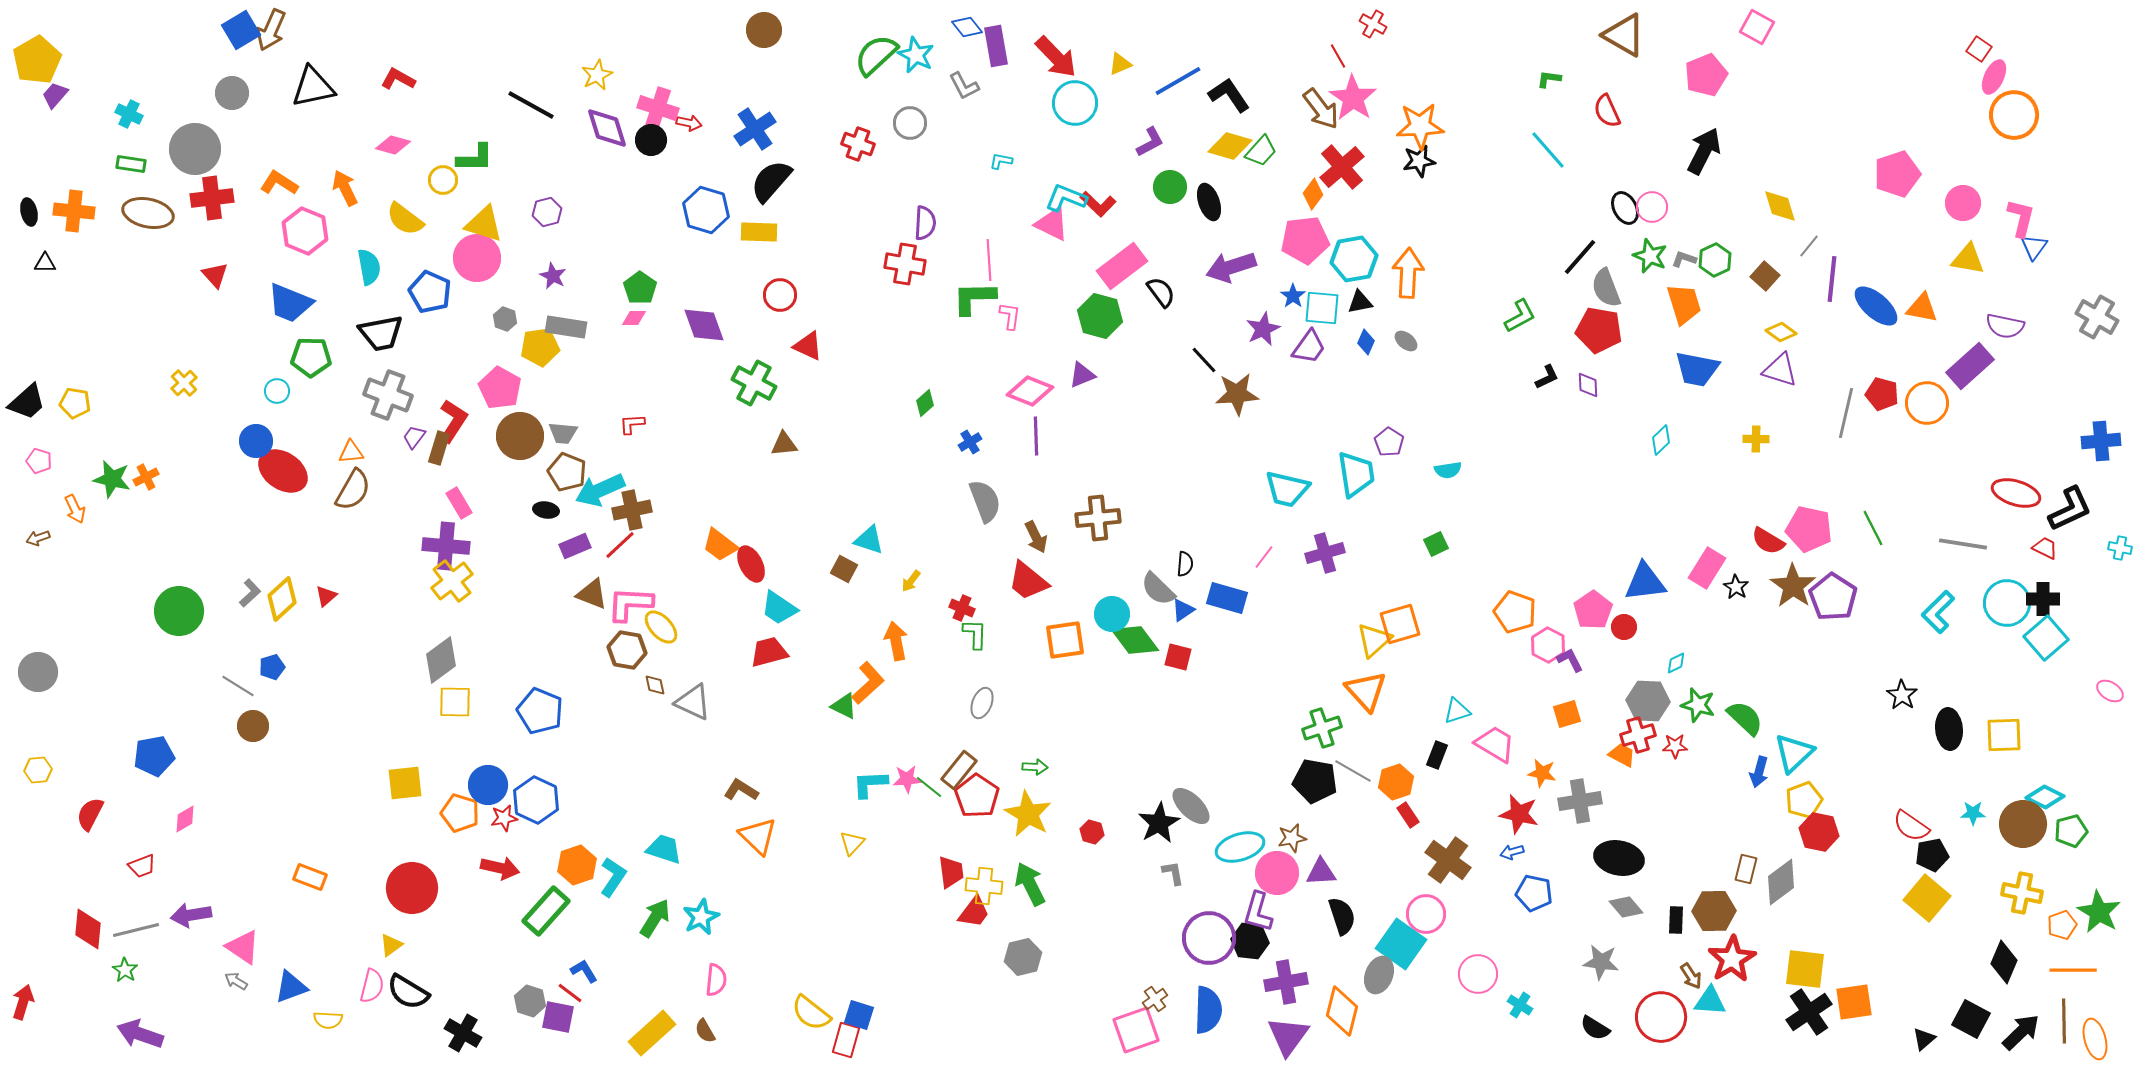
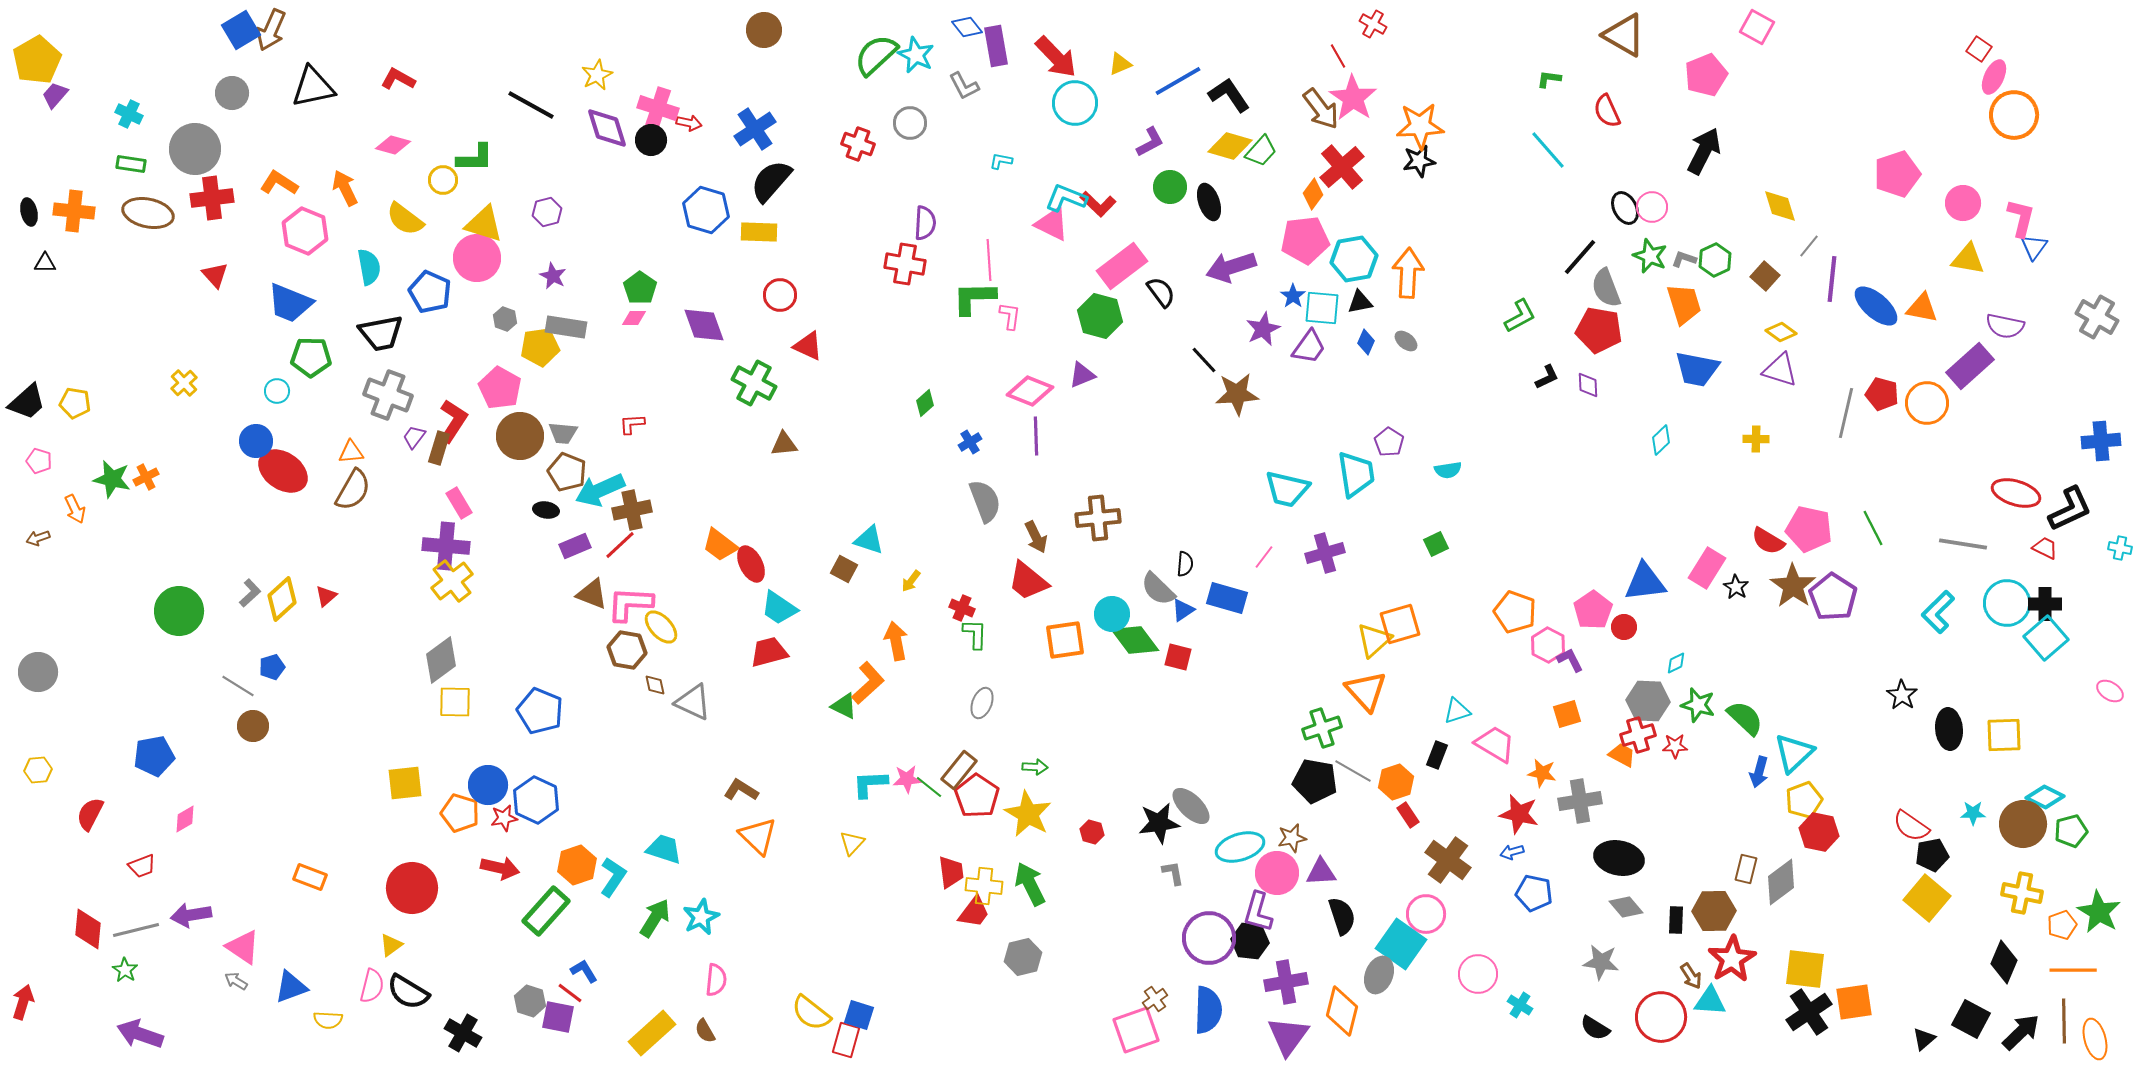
black cross at (2043, 599): moved 2 px right, 5 px down
black star at (1159, 823): rotated 21 degrees clockwise
